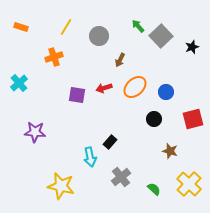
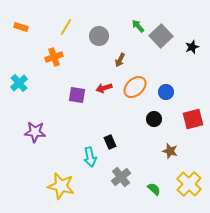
black rectangle: rotated 64 degrees counterclockwise
